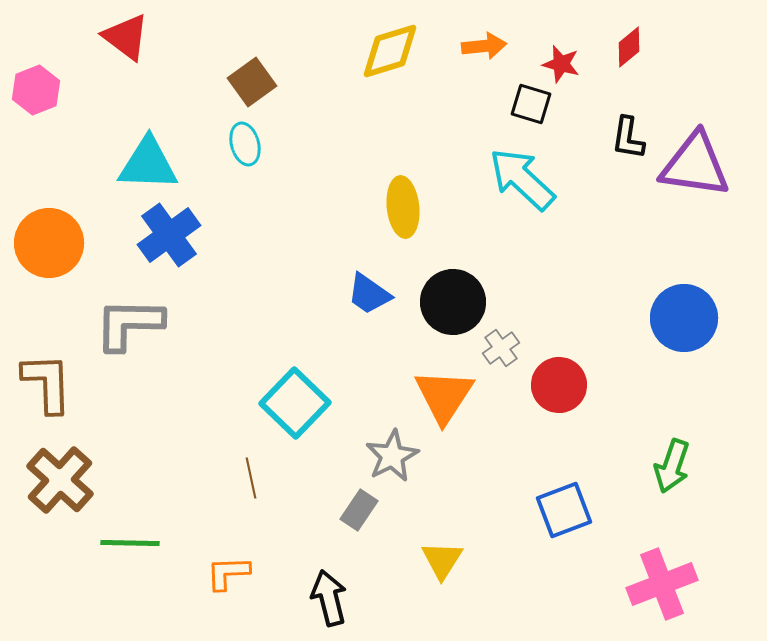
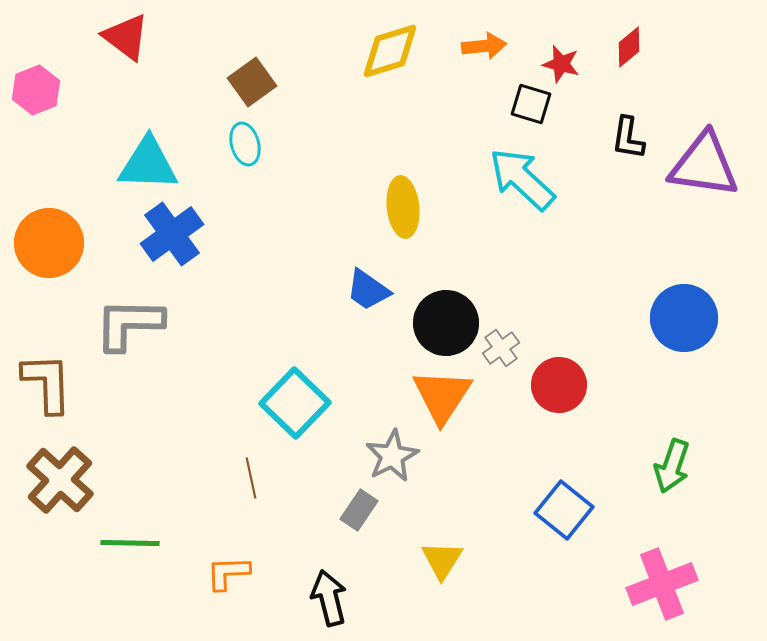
purple triangle: moved 9 px right
blue cross: moved 3 px right, 1 px up
blue trapezoid: moved 1 px left, 4 px up
black circle: moved 7 px left, 21 px down
orange triangle: moved 2 px left
blue square: rotated 30 degrees counterclockwise
